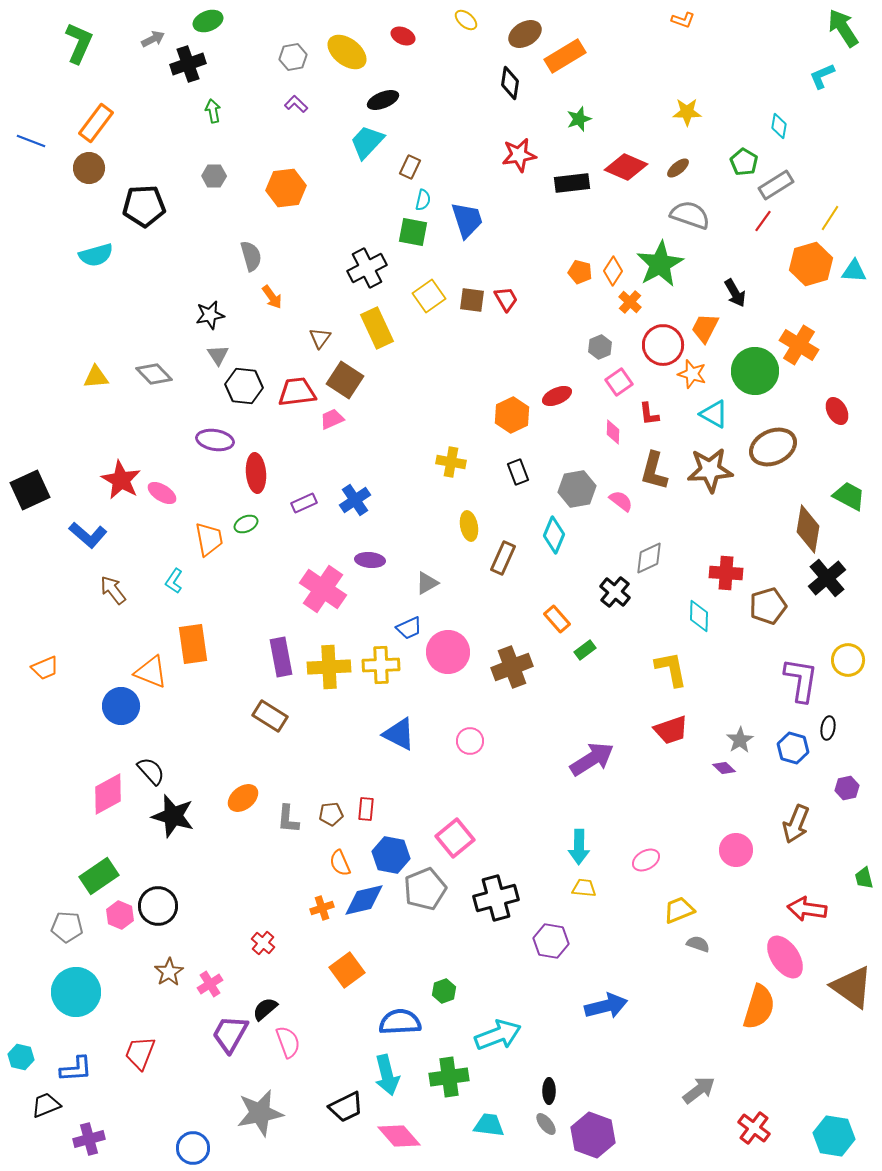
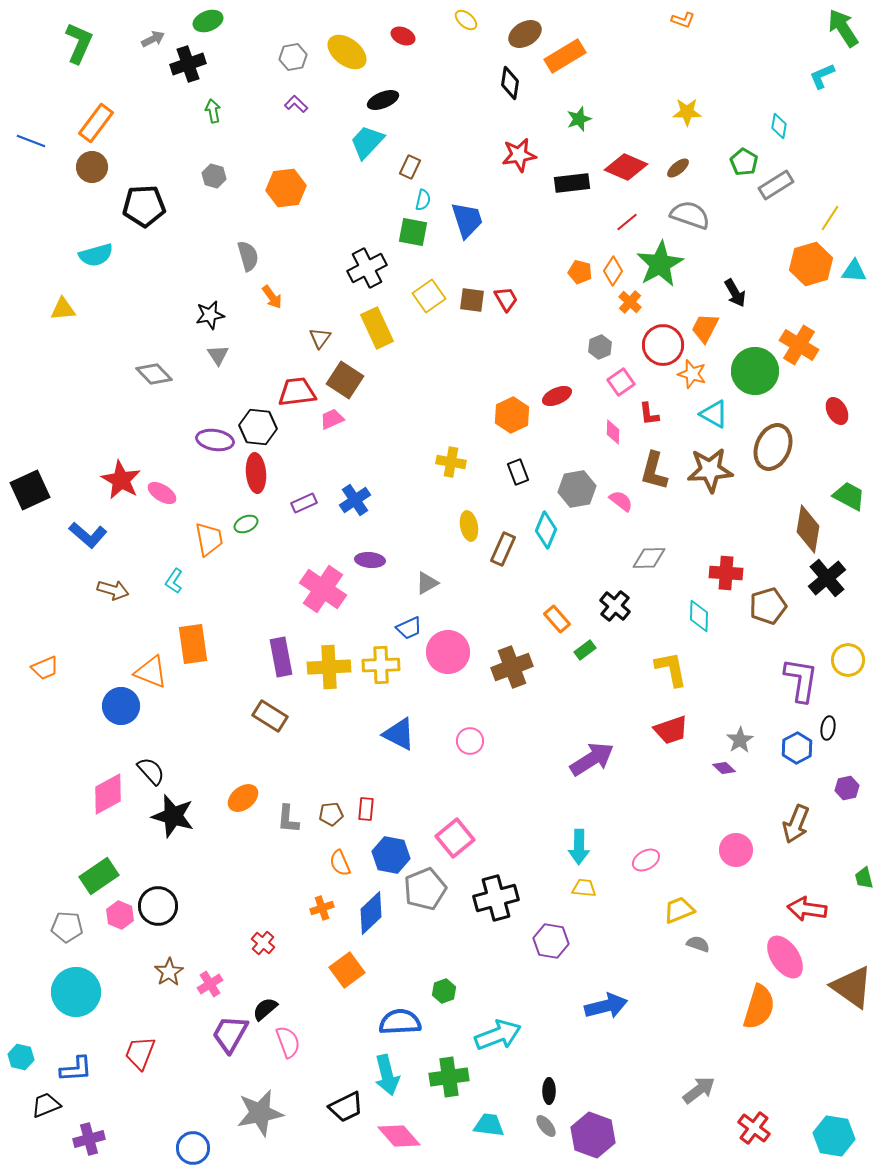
brown circle at (89, 168): moved 3 px right, 1 px up
gray hexagon at (214, 176): rotated 15 degrees clockwise
red line at (763, 221): moved 136 px left, 1 px down; rotated 15 degrees clockwise
gray semicircle at (251, 256): moved 3 px left
yellow triangle at (96, 377): moved 33 px left, 68 px up
pink square at (619, 382): moved 2 px right
black hexagon at (244, 386): moved 14 px right, 41 px down
brown ellipse at (773, 447): rotated 42 degrees counterclockwise
cyan diamond at (554, 535): moved 8 px left, 5 px up
brown rectangle at (503, 558): moved 9 px up
gray diamond at (649, 558): rotated 24 degrees clockwise
brown arrow at (113, 590): rotated 144 degrees clockwise
black cross at (615, 592): moved 14 px down
blue hexagon at (793, 748): moved 4 px right; rotated 16 degrees clockwise
blue diamond at (364, 900): moved 7 px right, 13 px down; rotated 30 degrees counterclockwise
gray ellipse at (546, 1124): moved 2 px down
